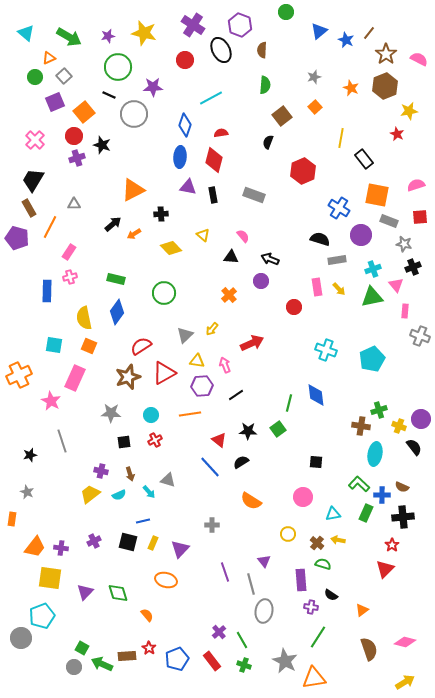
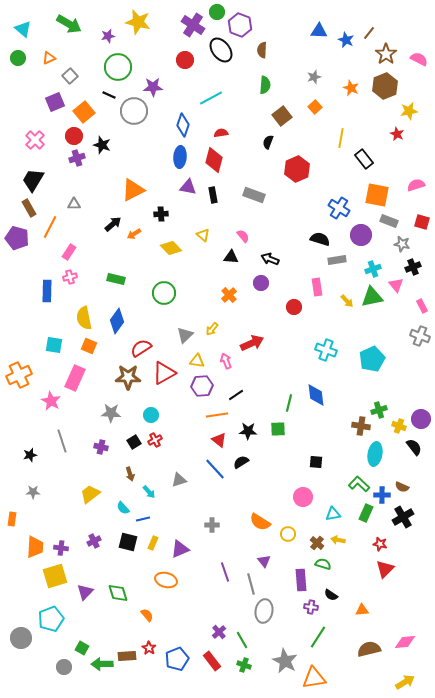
green circle at (286, 12): moved 69 px left
blue triangle at (319, 31): rotated 42 degrees clockwise
cyan triangle at (26, 33): moved 3 px left, 4 px up
yellow star at (144, 33): moved 6 px left, 11 px up
green arrow at (69, 37): moved 13 px up
black ellipse at (221, 50): rotated 10 degrees counterclockwise
gray square at (64, 76): moved 6 px right
green circle at (35, 77): moved 17 px left, 19 px up
gray circle at (134, 114): moved 3 px up
blue diamond at (185, 125): moved 2 px left
red hexagon at (303, 171): moved 6 px left, 2 px up
red square at (420, 217): moved 2 px right, 5 px down; rotated 21 degrees clockwise
gray star at (404, 244): moved 2 px left
purple circle at (261, 281): moved 2 px down
yellow arrow at (339, 289): moved 8 px right, 12 px down
pink rectangle at (405, 311): moved 17 px right, 5 px up; rotated 32 degrees counterclockwise
blue diamond at (117, 312): moved 9 px down
red semicircle at (141, 346): moved 2 px down
pink arrow at (225, 365): moved 1 px right, 4 px up
brown star at (128, 377): rotated 20 degrees clockwise
orange line at (190, 414): moved 27 px right, 1 px down
green square at (278, 429): rotated 35 degrees clockwise
black square at (124, 442): moved 10 px right; rotated 24 degrees counterclockwise
blue line at (210, 467): moved 5 px right, 2 px down
purple cross at (101, 471): moved 24 px up
gray triangle at (168, 480): moved 11 px right; rotated 35 degrees counterclockwise
gray star at (27, 492): moved 6 px right; rotated 24 degrees counterclockwise
cyan semicircle at (119, 495): moved 4 px right, 13 px down; rotated 72 degrees clockwise
orange semicircle at (251, 501): moved 9 px right, 21 px down
black cross at (403, 517): rotated 25 degrees counterclockwise
blue line at (143, 521): moved 2 px up
red star at (392, 545): moved 12 px left, 1 px up; rotated 24 degrees counterclockwise
orange trapezoid at (35, 547): rotated 35 degrees counterclockwise
purple triangle at (180, 549): rotated 24 degrees clockwise
yellow square at (50, 578): moved 5 px right, 2 px up; rotated 25 degrees counterclockwise
orange triangle at (362, 610): rotated 32 degrees clockwise
cyan pentagon at (42, 616): moved 9 px right, 3 px down
pink diamond at (405, 642): rotated 20 degrees counterclockwise
brown semicircle at (369, 649): rotated 85 degrees counterclockwise
green arrow at (102, 664): rotated 25 degrees counterclockwise
gray circle at (74, 667): moved 10 px left
